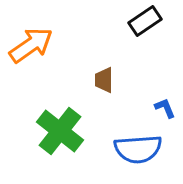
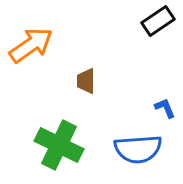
black rectangle: moved 13 px right
brown trapezoid: moved 18 px left, 1 px down
green cross: moved 1 px left, 14 px down; rotated 12 degrees counterclockwise
